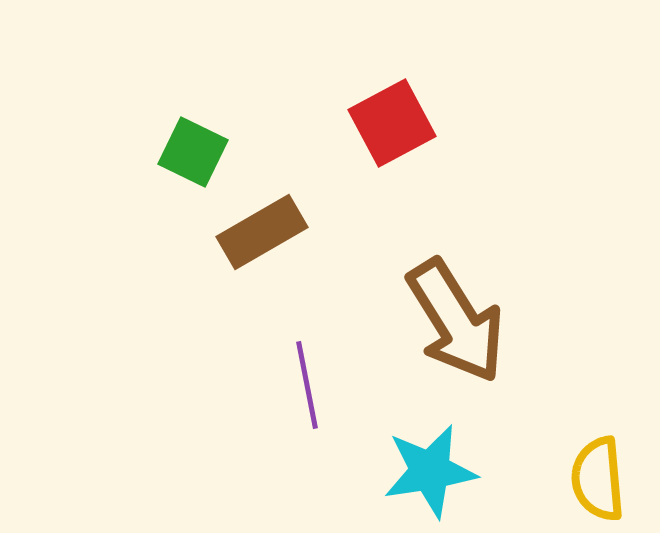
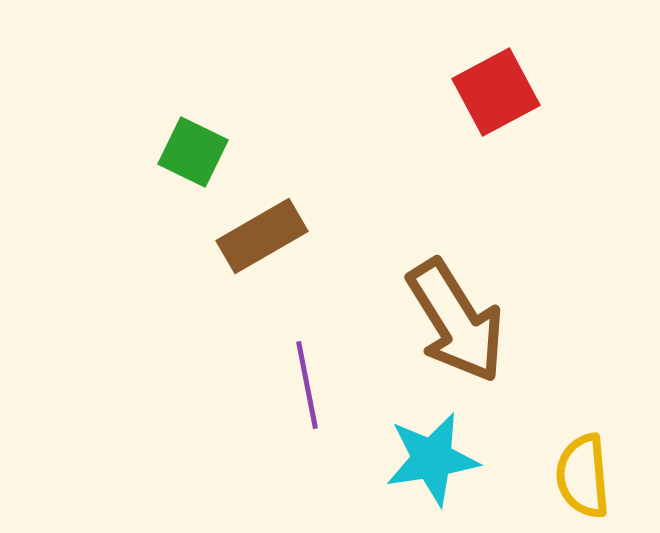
red square: moved 104 px right, 31 px up
brown rectangle: moved 4 px down
cyan star: moved 2 px right, 12 px up
yellow semicircle: moved 15 px left, 3 px up
